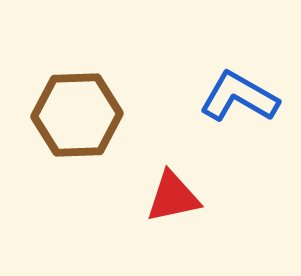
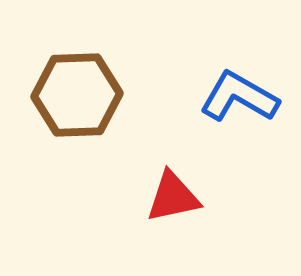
brown hexagon: moved 20 px up
